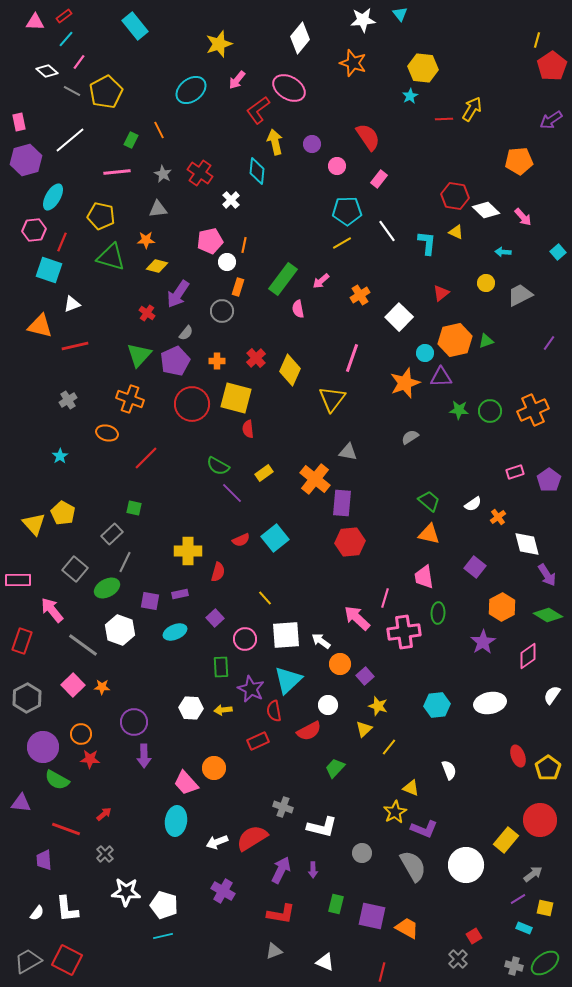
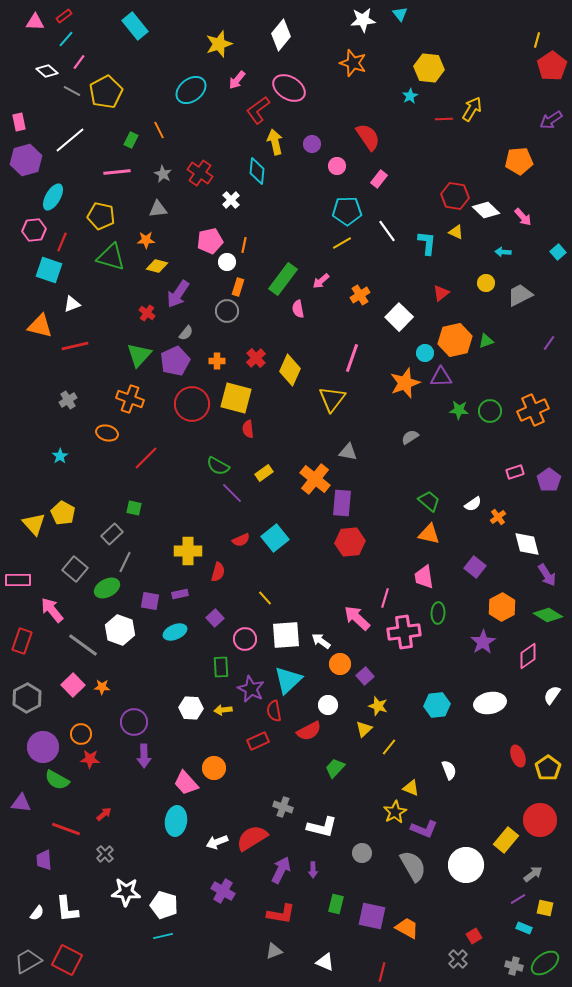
white diamond at (300, 38): moved 19 px left, 3 px up
yellow hexagon at (423, 68): moved 6 px right
gray circle at (222, 311): moved 5 px right
